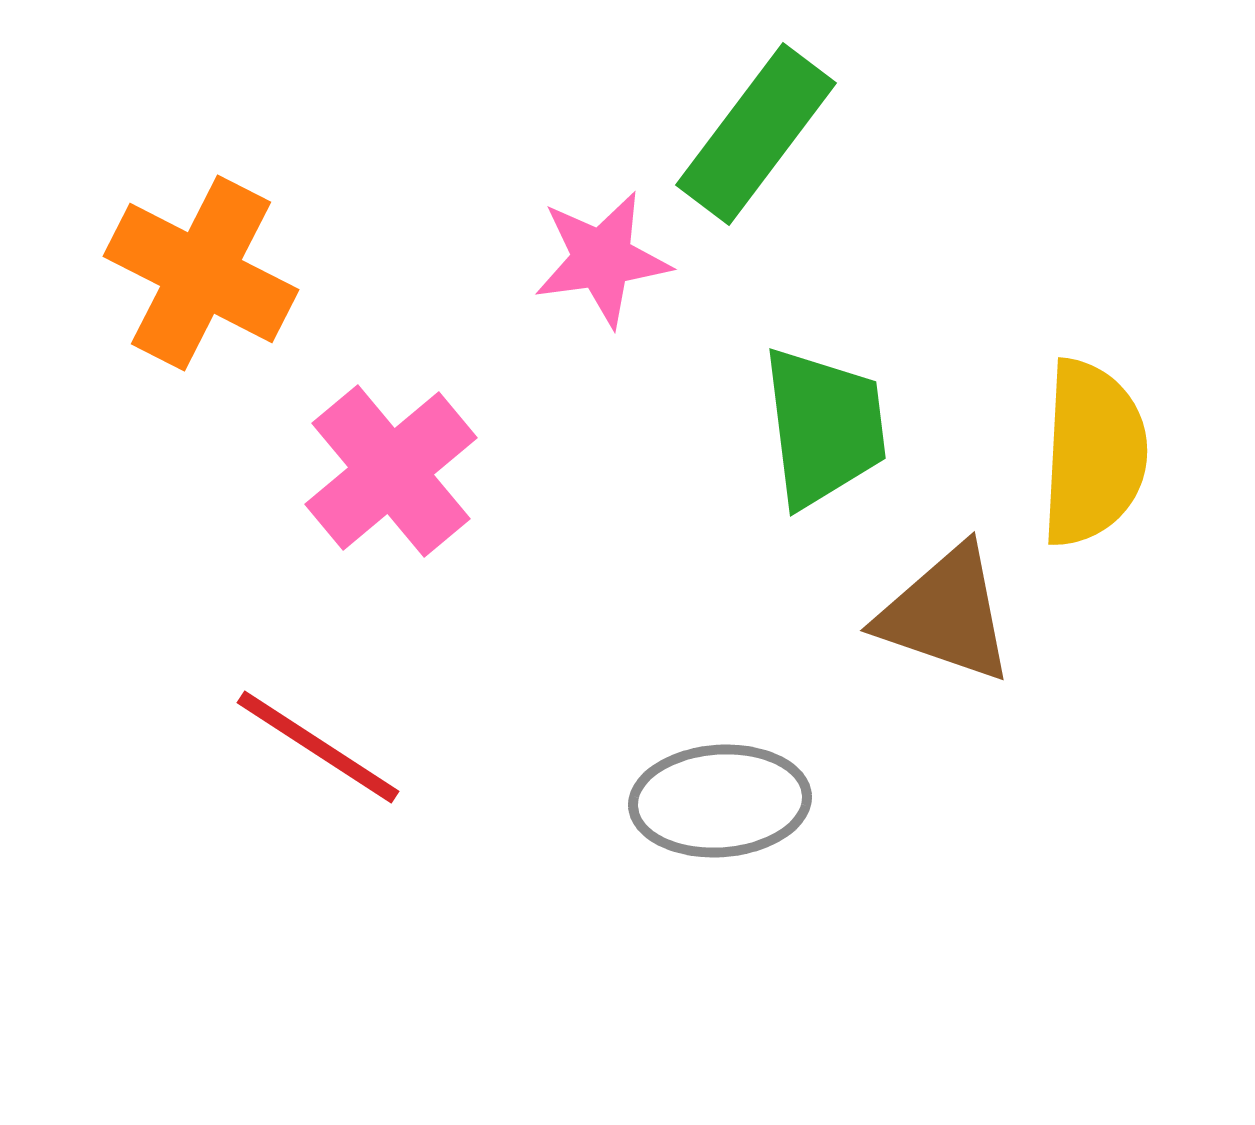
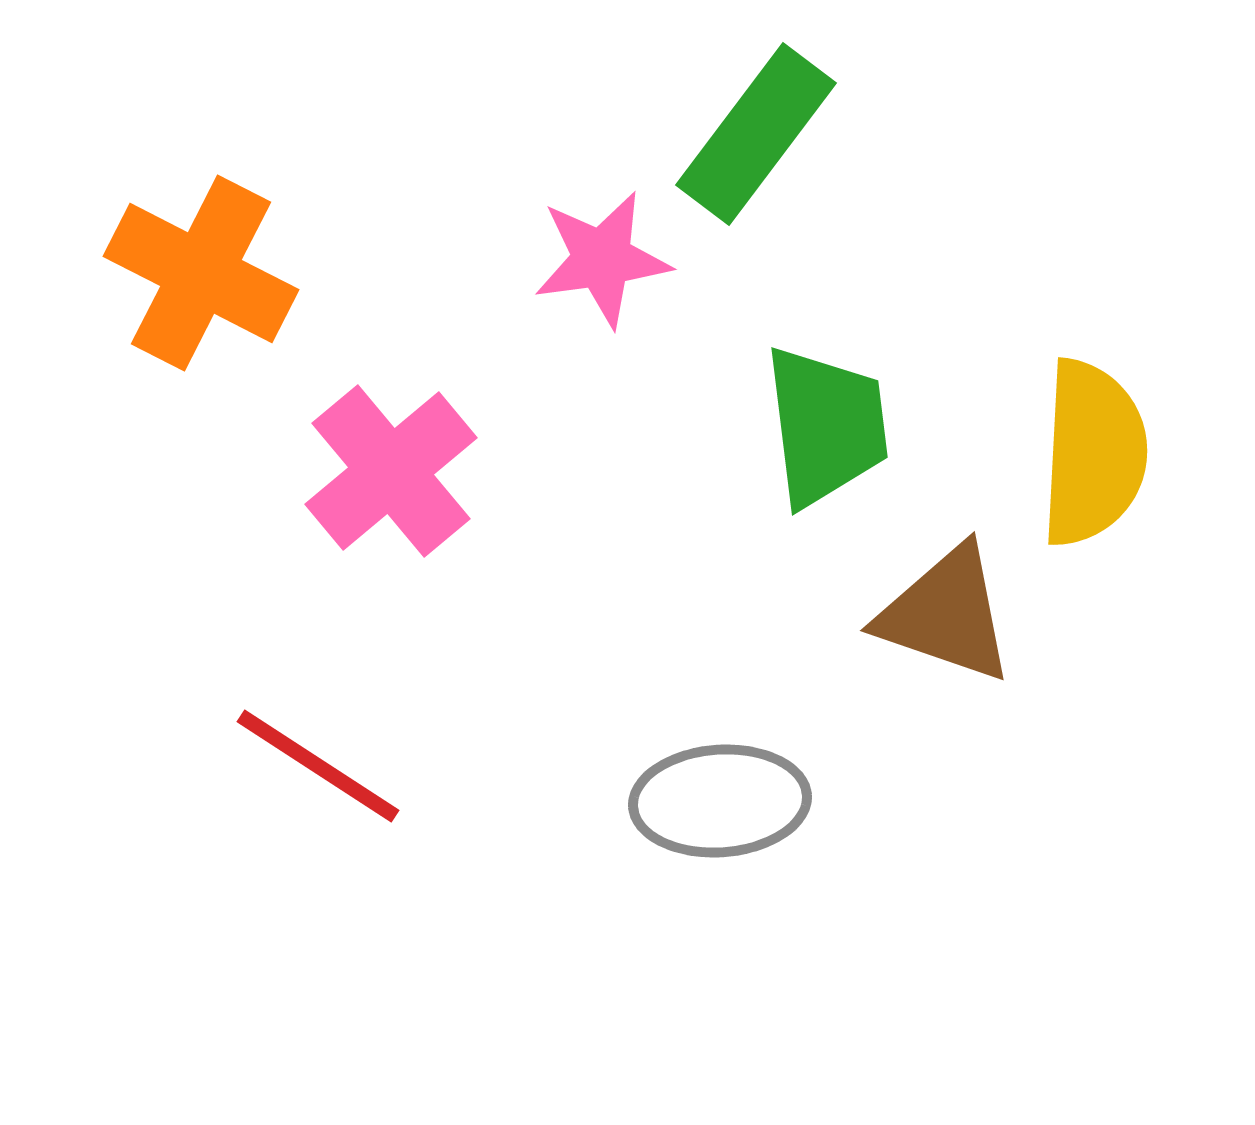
green trapezoid: moved 2 px right, 1 px up
red line: moved 19 px down
